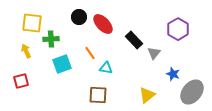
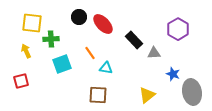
gray triangle: rotated 48 degrees clockwise
gray ellipse: rotated 50 degrees counterclockwise
